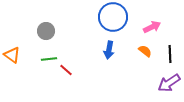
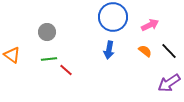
pink arrow: moved 2 px left, 2 px up
gray circle: moved 1 px right, 1 px down
black line: moved 1 px left, 3 px up; rotated 42 degrees counterclockwise
